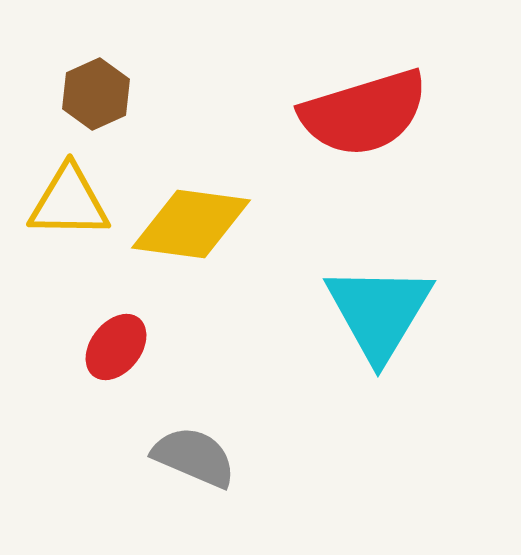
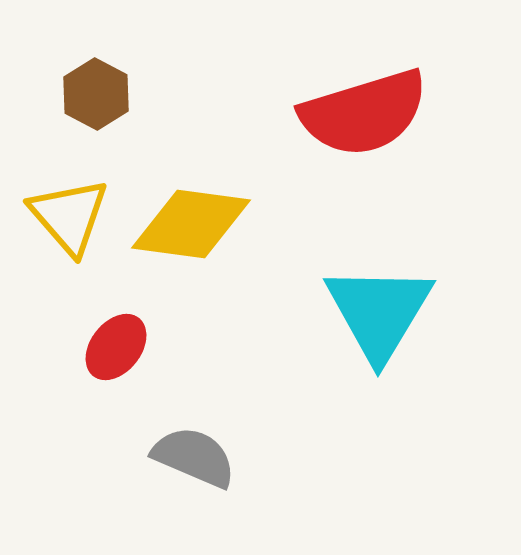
brown hexagon: rotated 8 degrees counterclockwise
yellow triangle: moved 14 px down; rotated 48 degrees clockwise
